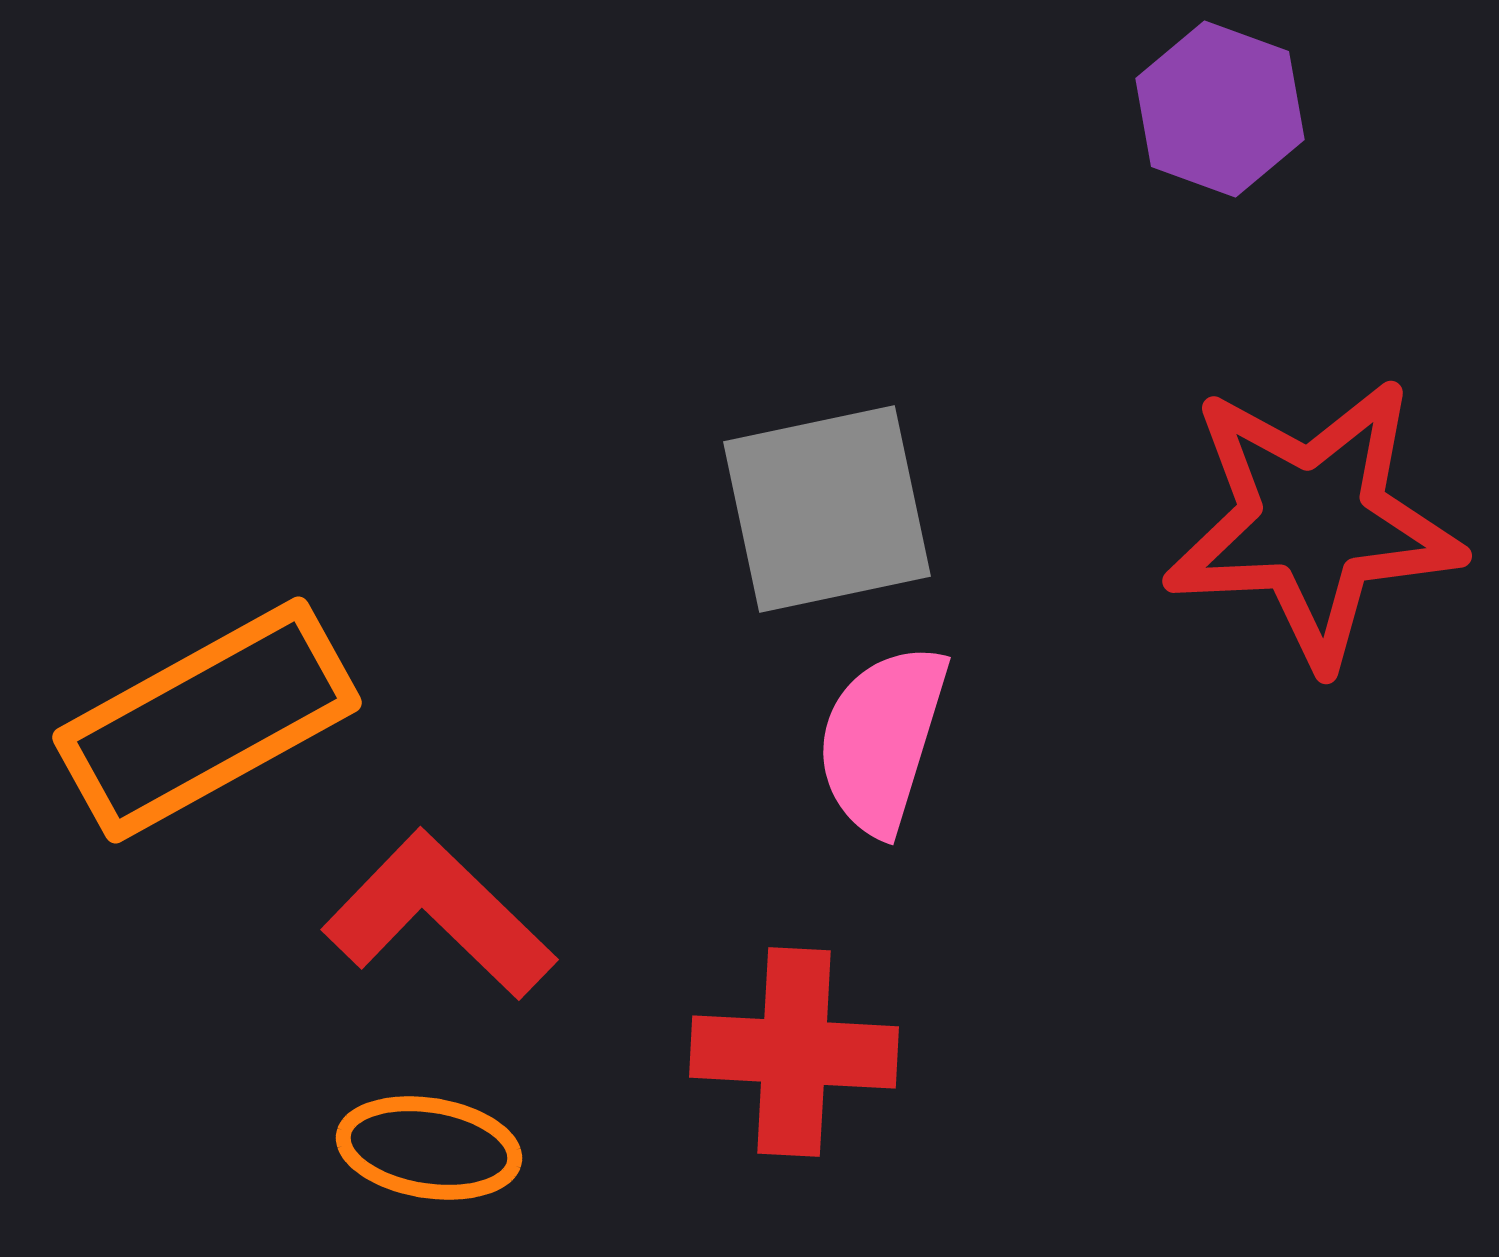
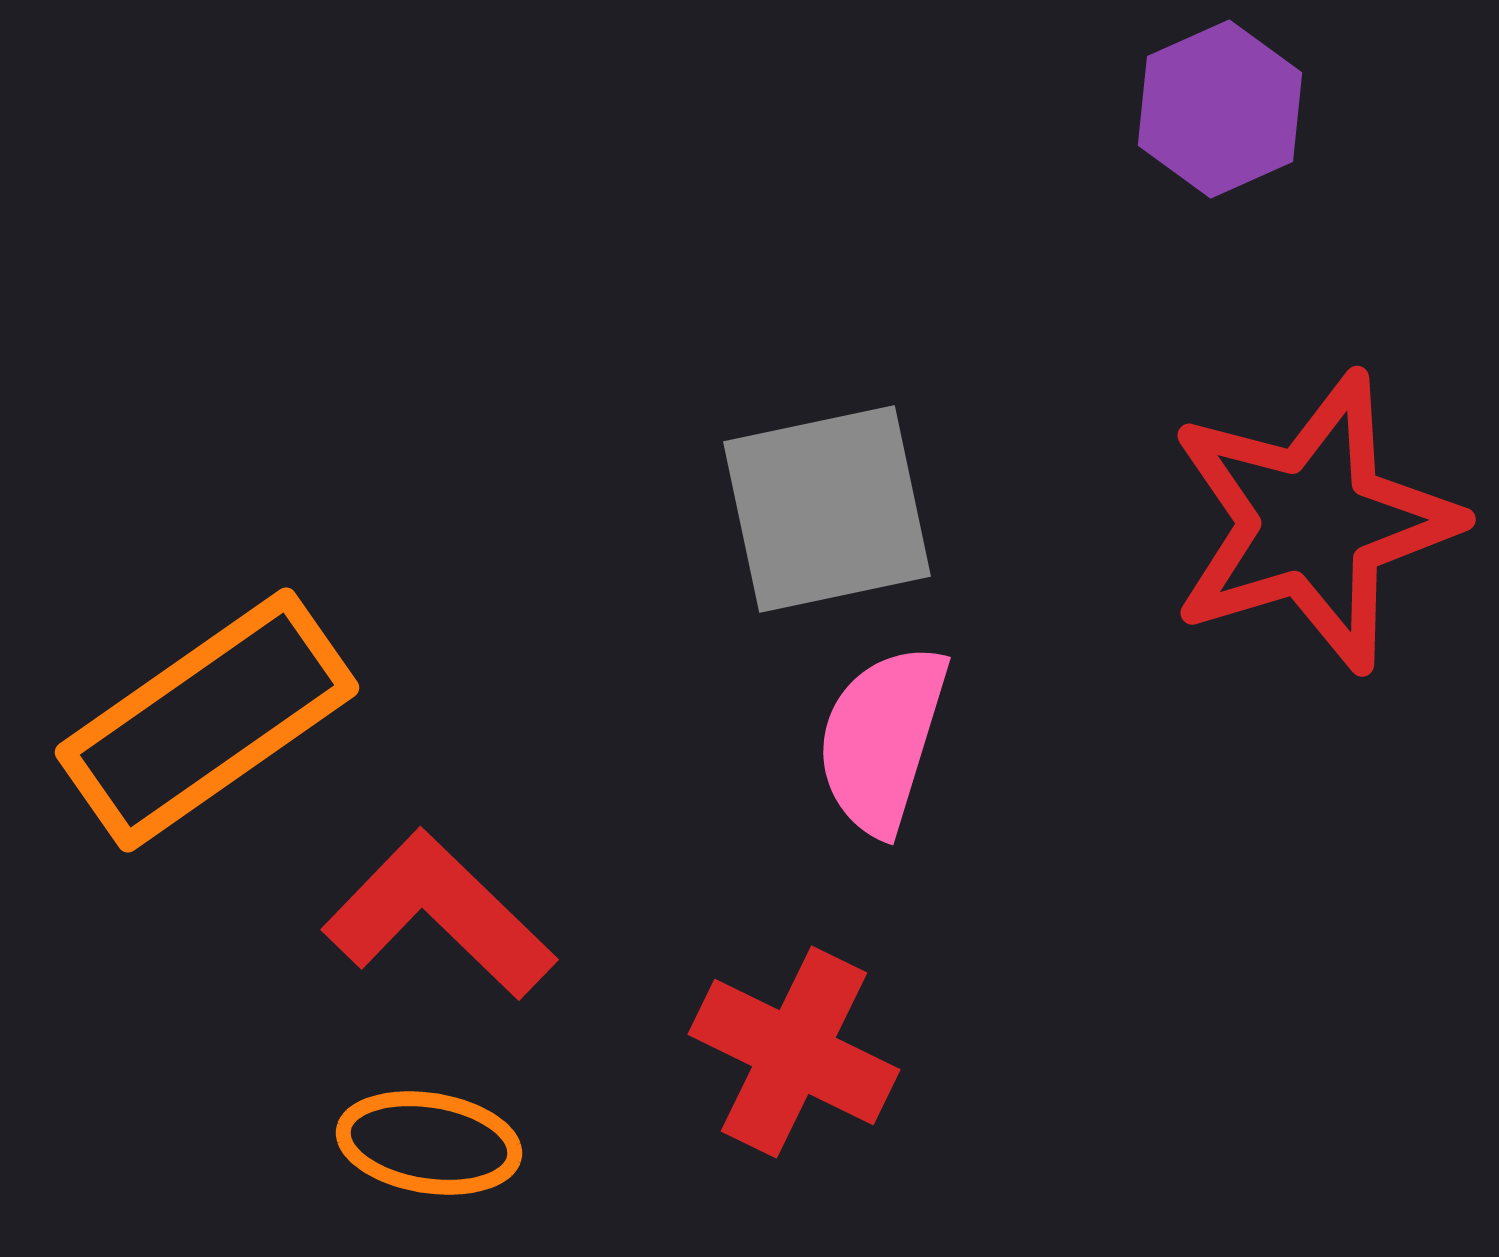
purple hexagon: rotated 16 degrees clockwise
red star: rotated 14 degrees counterclockwise
orange rectangle: rotated 6 degrees counterclockwise
red cross: rotated 23 degrees clockwise
orange ellipse: moved 5 px up
